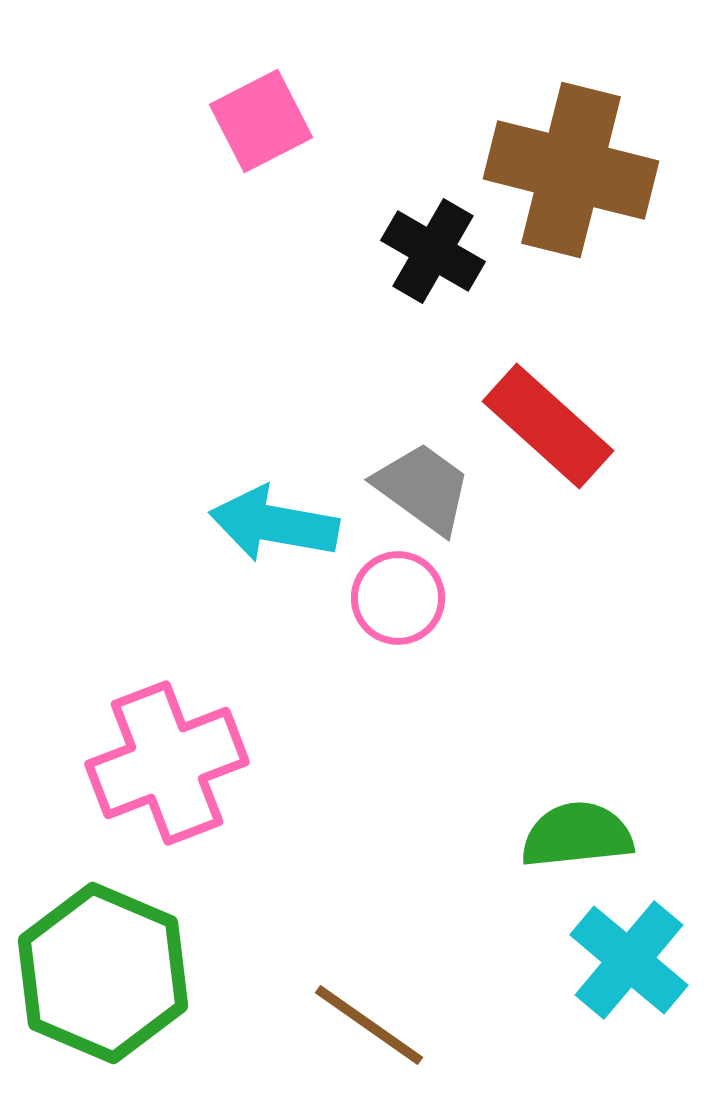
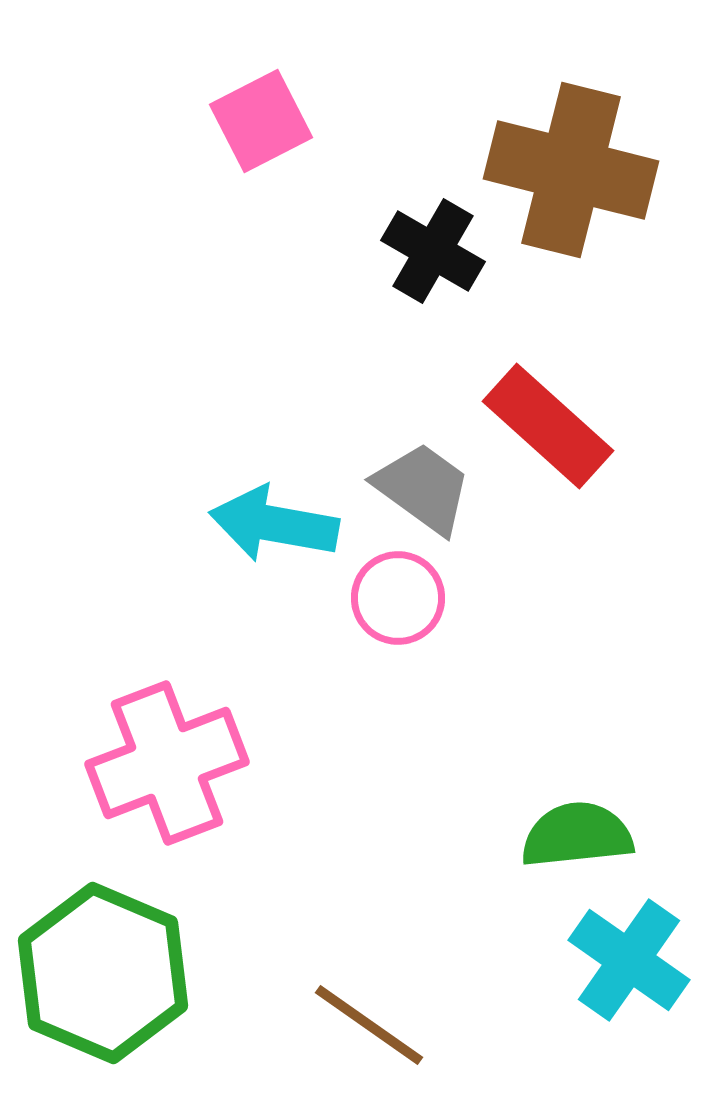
cyan cross: rotated 5 degrees counterclockwise
